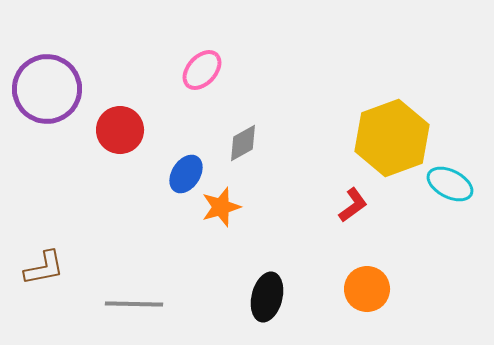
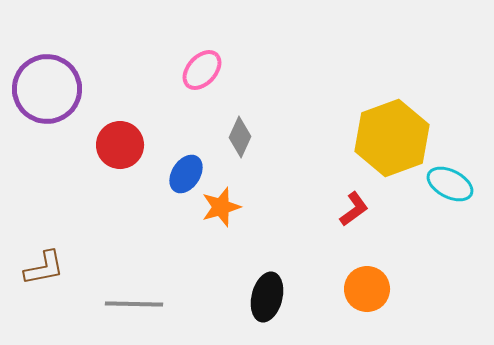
red circle: moved 15 px down
gray diamond: moved 3 px left, 6 px up; rotated 36 degrees counterclockwise
red L-shape: moved 1 px right, 4 px down
